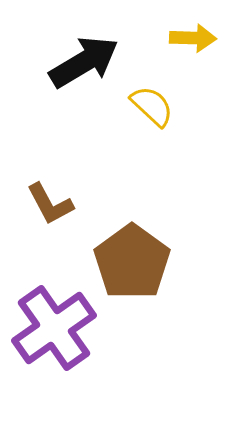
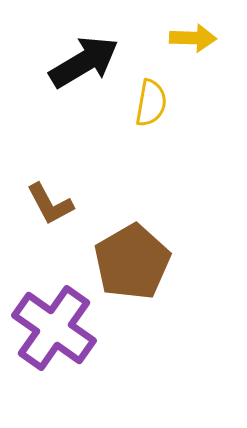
yellow semicircle: moved 1 px left, 3 px up; rotated 57 degrees clockwise
brown pentagon: rotated 6 degrees clockwise
purple cross: rotated 20 degrees counterclockwise
